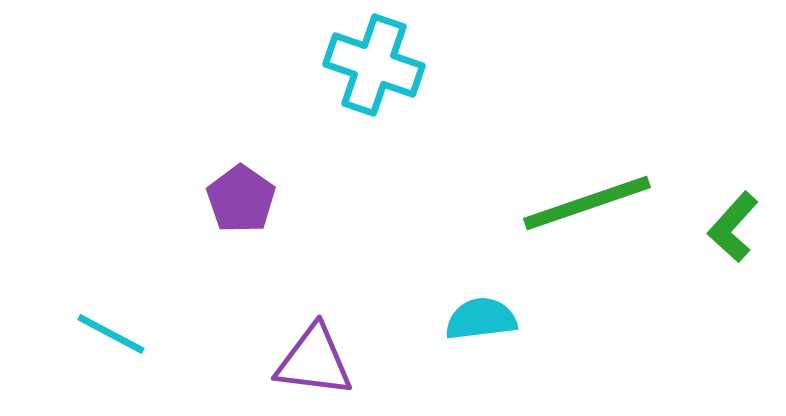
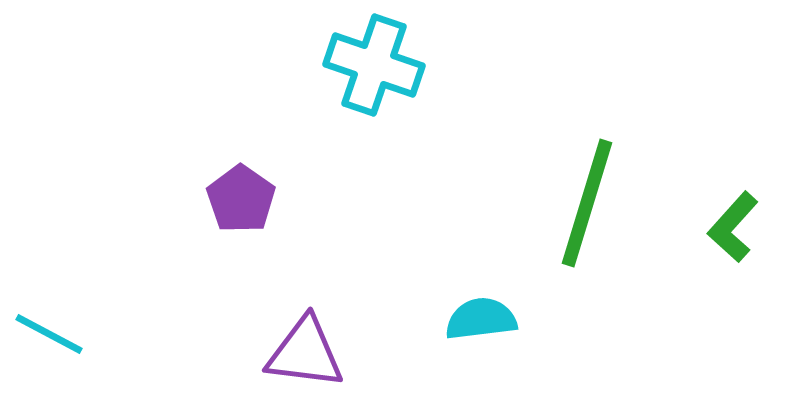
green line: rotated 54 degrees counterclockwise
cyan line: moved 62 px left
purple triangle: moved 9 px left, 8 px up
